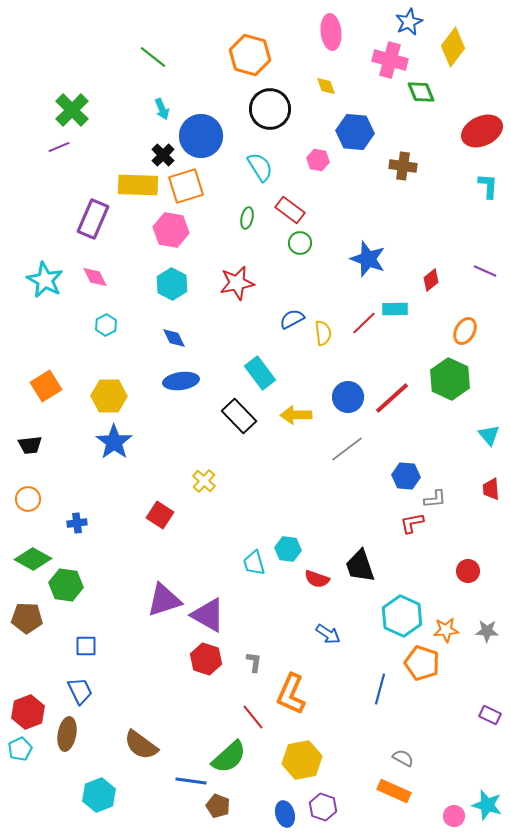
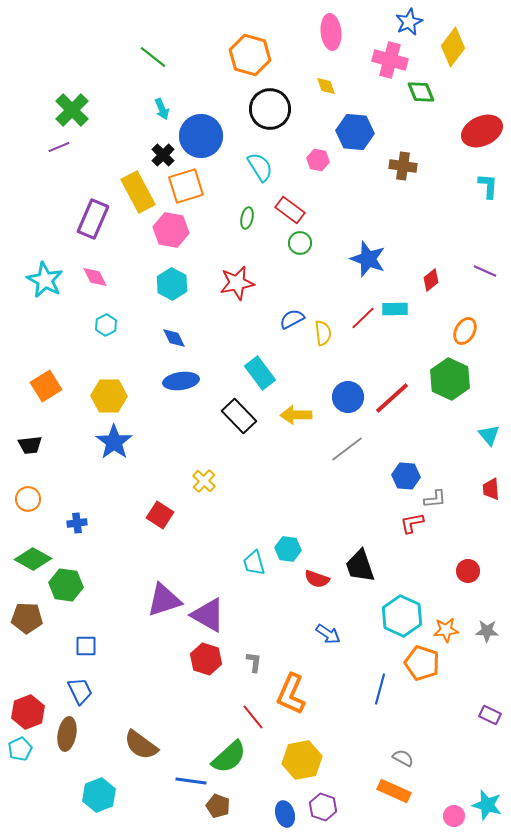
yellow rectangle at (138, 185): moved 7 px down; rotated 60 degrees clockwise
red line at (364, 323): moved 1 px left, 5 px up
